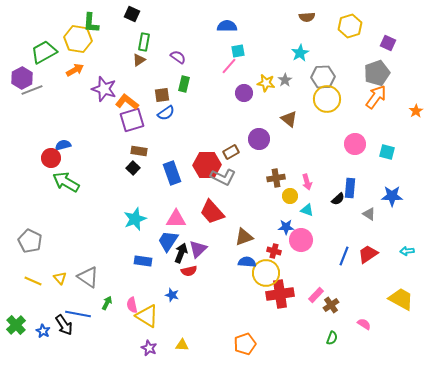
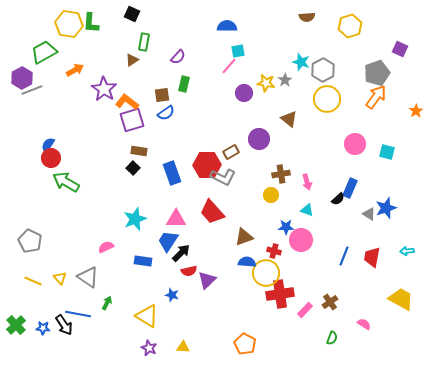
yellow hexagon at (78, 39): moved 9 px left, 15 px up
purple square at (388, 43): moved 12 px right, 6 px down
cyan star at (300, 53): moved 1 px right, 9 px down; rotated 24 degrees counterclockwise
purple semicircle at (178, 57): rotated 98 degrees clockwise
brown triangle at (139, 60): moved 7 px left
gray hexagon at (323, 77): moved 7 px up; rotated 25 degrees counterclockwise
purple star at (104, 89): rotated 15 degrees clockwise
blue semicircle at (63, 145): moved 15 px left; rotated 42 degrees counterclockwise
brown cross at (276, 178): moved 5 px right, 4 px up
blue rectangle at (350, 188): rotated 18 degrees clockwise
yellow circle at (290, 196): moved 19 px left, 1 px up
blue star at (392, 196): moved 6 px left, 12 px down; rotated 20 degrees counterclockwise
purple triangle at (198, 249): moved 9 px right, 31 px down
black arrow at (181, 253): rotated 24 degrees clockwise
red trapezoid at (368, 254): moved 4 px right, 3 px down; rotated 45 degrees counterclockwise
pink rectangle at (316, 295): moved 11 px left, 15 px down
pink semicircle at (132, 305): moved 26 px left, 58 px up; rotated 77 degrees clockwise
brown cross at (331, 305): moved 1 px left, 3 px up
blue star at (43, 331): moved 3 px up; rotated 24 degrees counterclockwise
orange pentagon at (245, 344): rotated 25 degrees counterclockwise
yellow triangle at (182, 345): moved 1 px right, 2 px down
